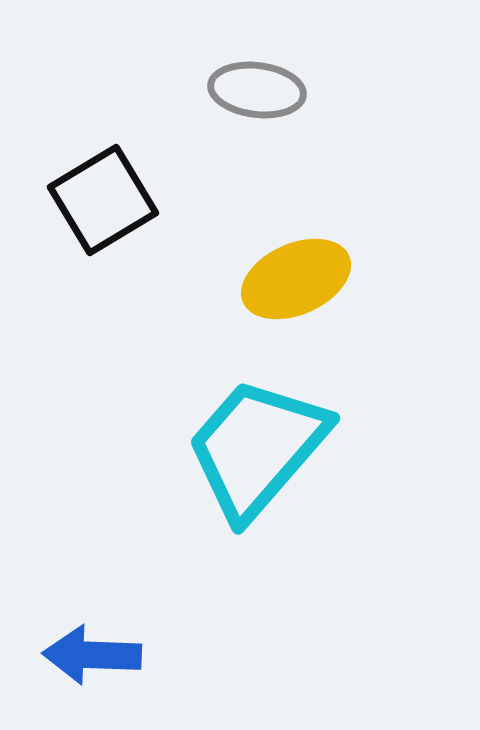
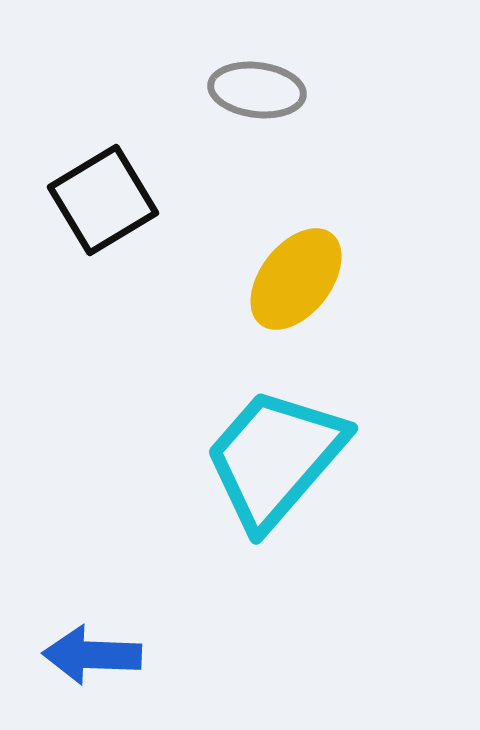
yellow ellipse: rotated 28 degrees counterclockwise
cyan trapezoid: moved 18 px right, 10 px down
